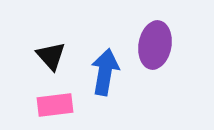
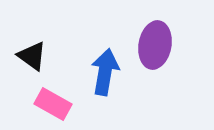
black triangle: moved 19 px left; rotated 12 degrees counterclockwise
pink rectangle: moved 2 px left, 1 px up; rotated 36 degrees clockwise
